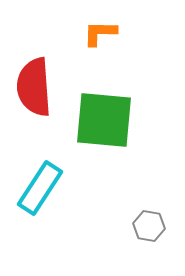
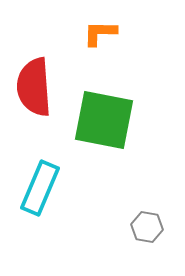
green square: rotated 6 degrees clockwise
cyan rectangle: rotated 10 degrees counterclockwise
gray hexagon: moved 2 px left, 1 px down
